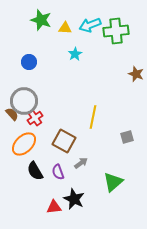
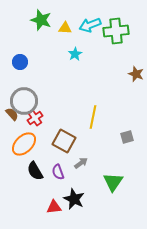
blue circle: moved 9 px left
green triangle: rotated 15 degrees counterclockwise
